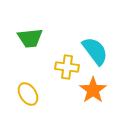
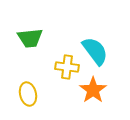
yellow ellipse: rotated 20 degrees clockwise
